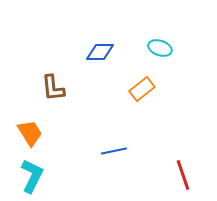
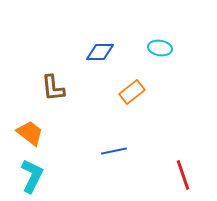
cyan ellipse: rotated 10 degrees counterclockwise
orange rectangle: moved 10 px left, 3 px down
orange trapezoid: rotated 20 degrees counterclockwise
